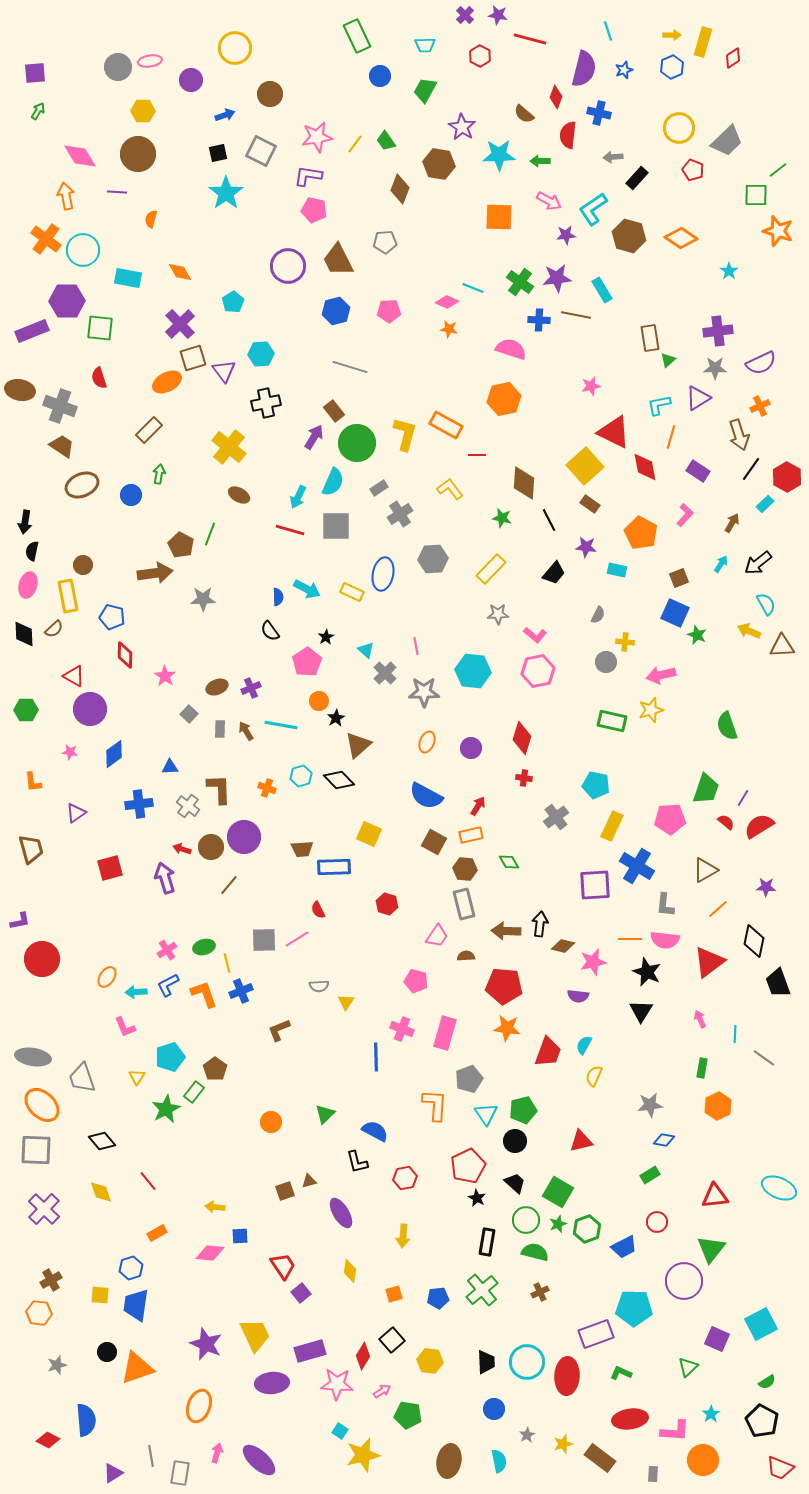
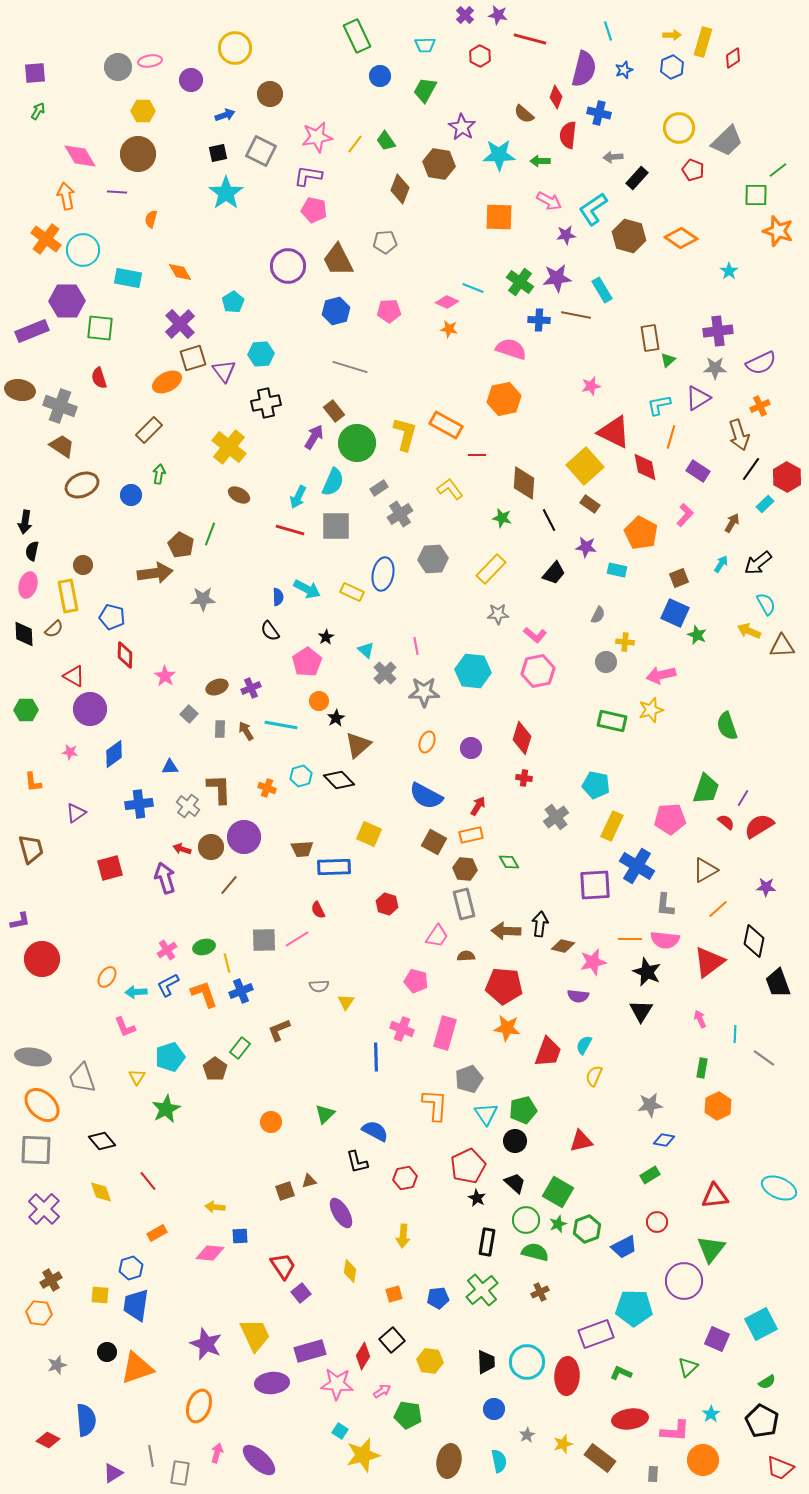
green rectangle at (194, 1092): moved 46 px right, 44 px up
